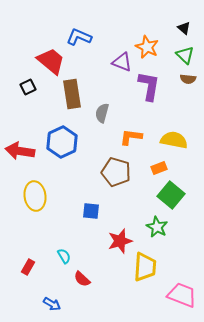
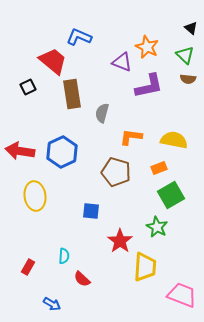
black triangle: moved 7 px right
red trapezoid: moved 2 px right
purple L-shape: rotated 68 degrees clockwise
blue hexagon: moved 10 px down
green square: rotated 20 degrees clockwise
red star: rotated 20 degrees counterclockwise
cyan semicircle: rotated 35 degrees clockwise
